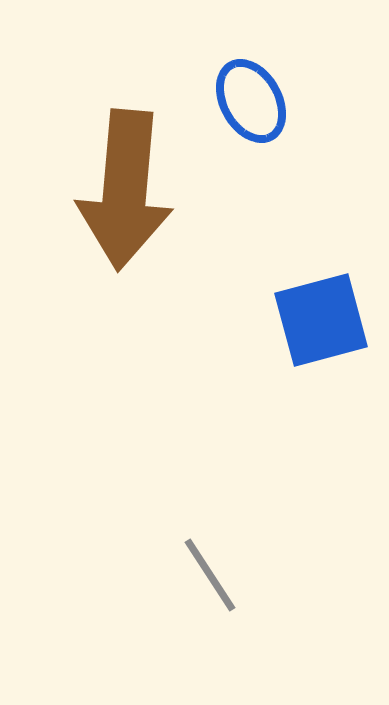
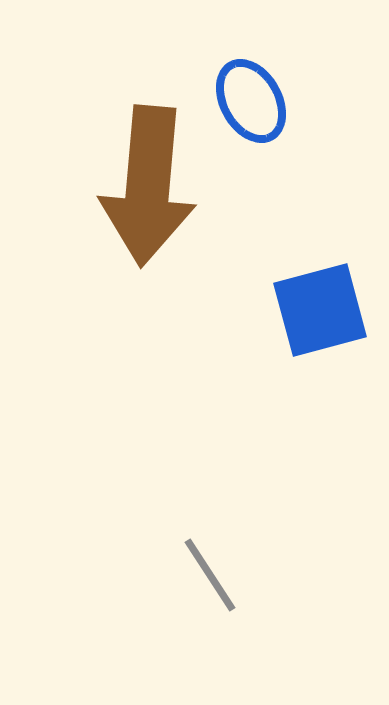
brown arrow: moved 23 px right, 4 px up
blue square: moved 1 px left, 10 px up
